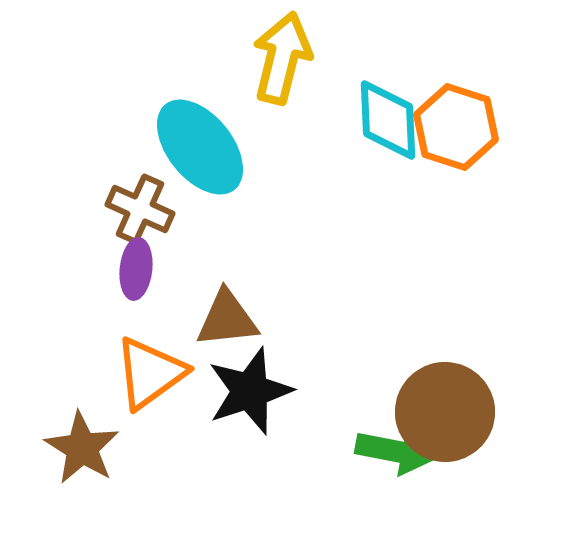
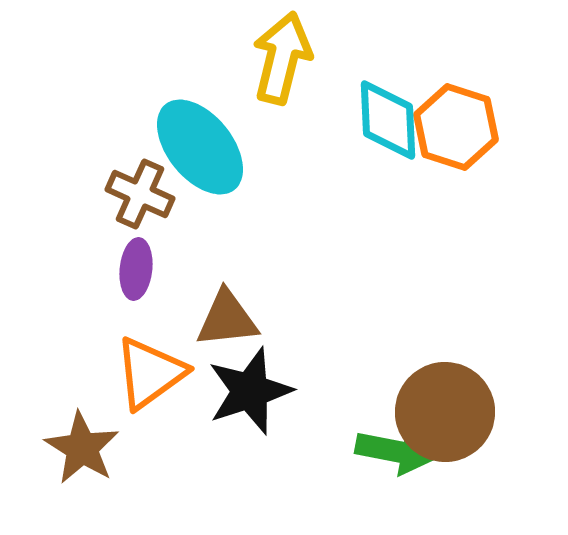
brown cross: moved 15 px up
